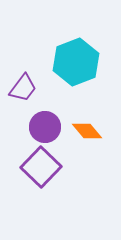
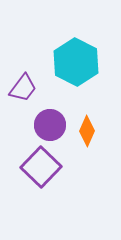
cyan hexagon: rotated 12 degrees counterclockwise
purple circle: moved 5 px right, 2 px up
orange diamond: rotated 64 degrees clockwise
